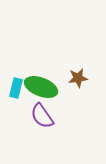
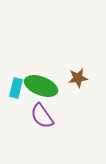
green ellipse: moved 1 px up
